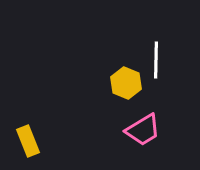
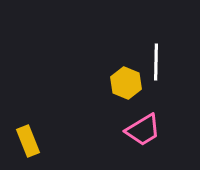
white line: moved 2 px down
